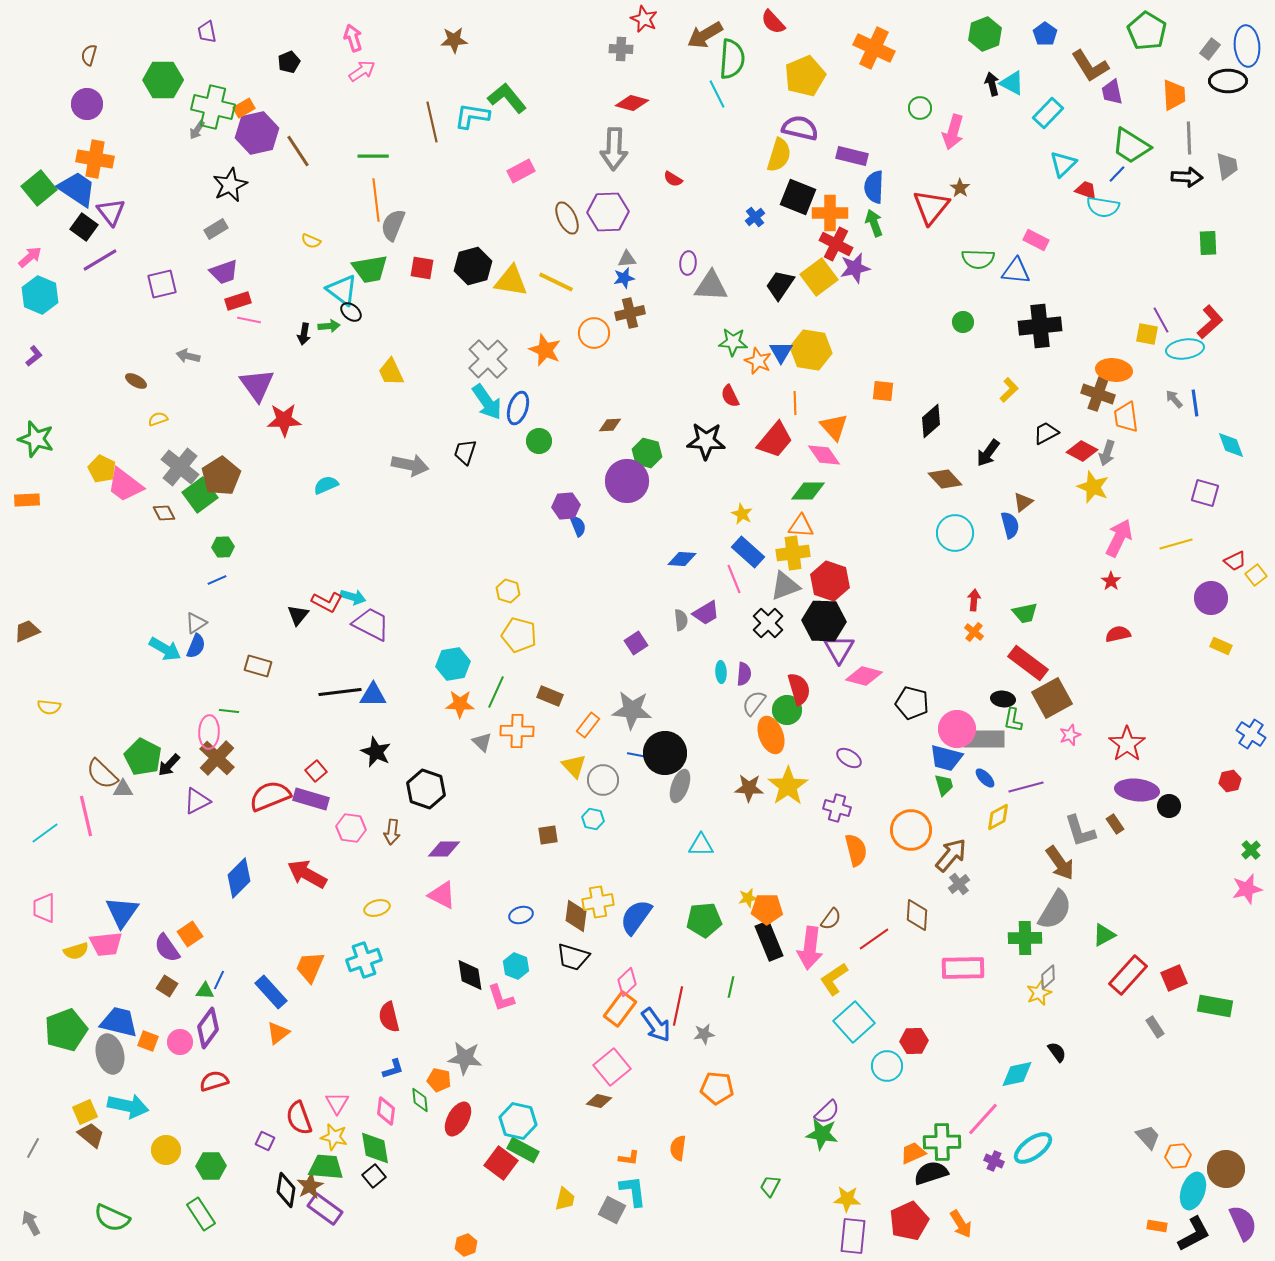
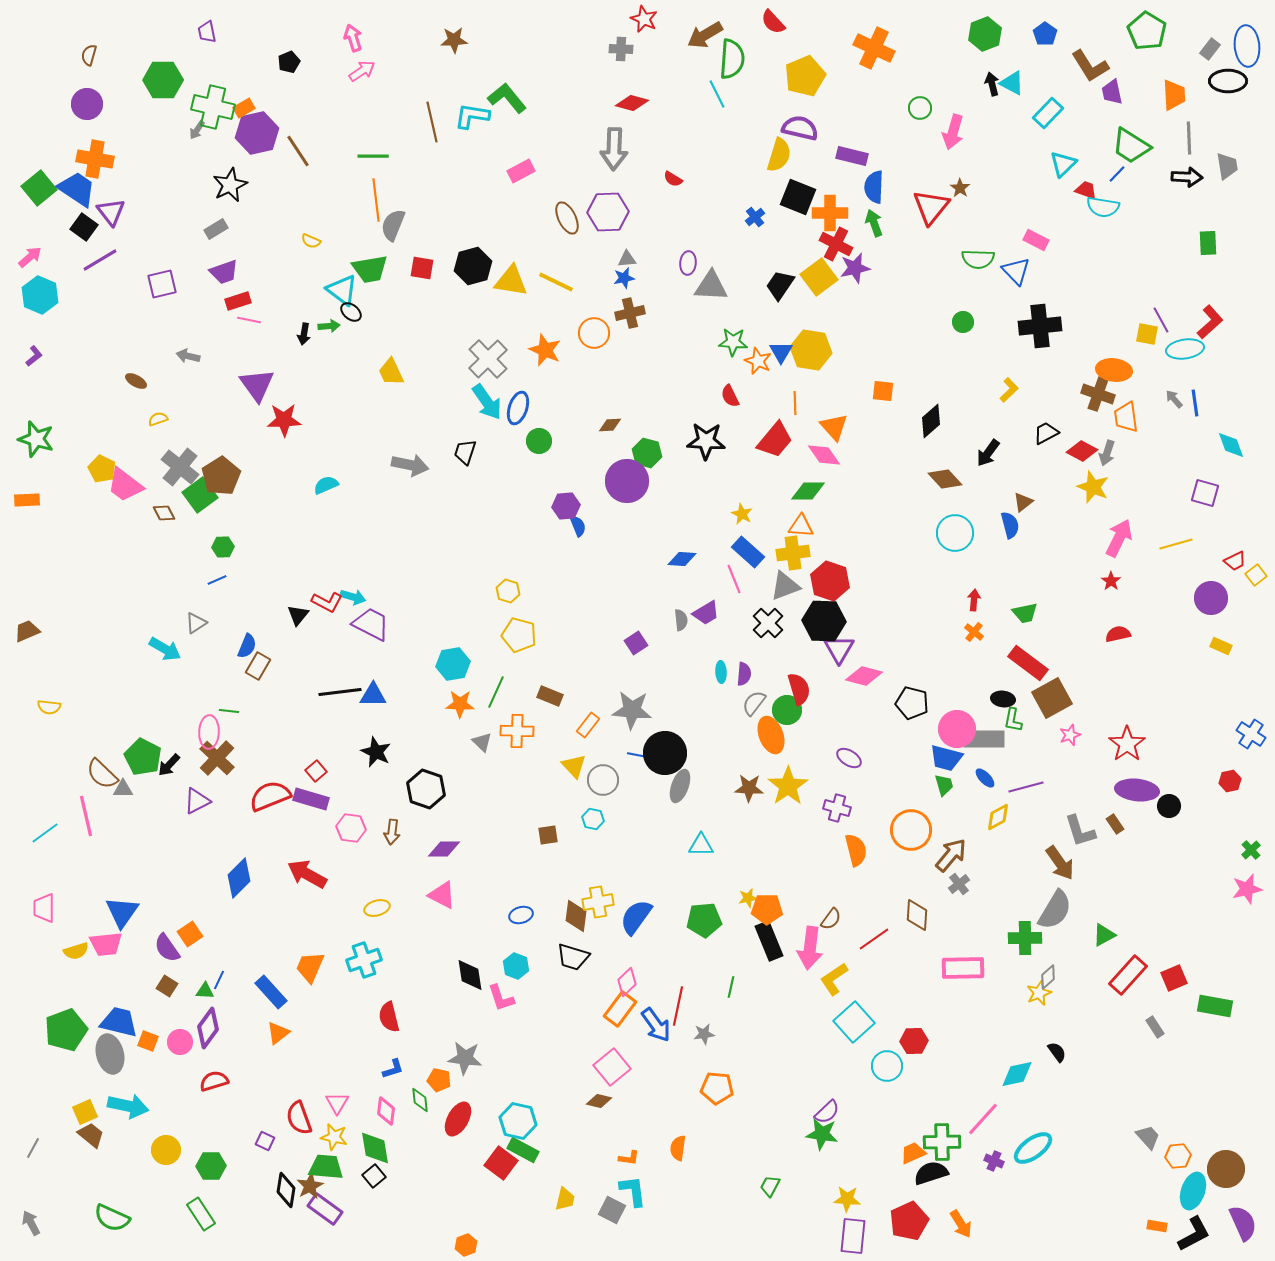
blue triangle at (1016, 271): rotated 40 degrees clockwise
blue semicircle at (196, 646): moved 51 px right
brown rectangle at (258, 666): rotated 76 degrees counterclockwise
